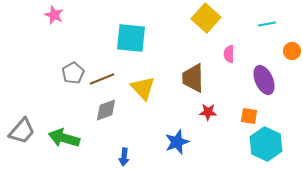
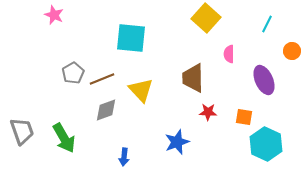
cyan line: rotated 54 degrees counterclockwise
yellow triangle: moved 2 px left, 2 px down
orange square: moved 5 px left, 1 px down
gray trapezoid: rotated 60 degrees counterclockwise
green arrow: rotated 136 degrees counterclockwise
